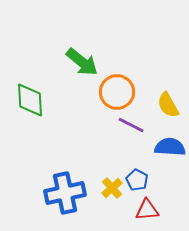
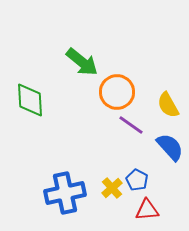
purple line: rotated 8 degrees clockwise
blue semicircle: rotated 44 degrees clockwise
